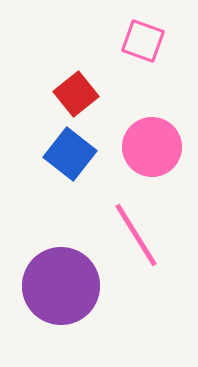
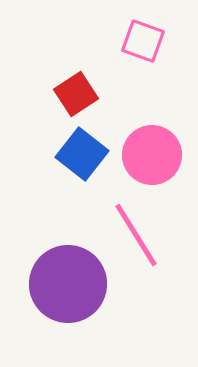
red square: rotated 6 degrees clockwise
pink circle: moved 8 px down
blue square: moved 12 px right
purple circle: moved 7 px right, 2 px up
